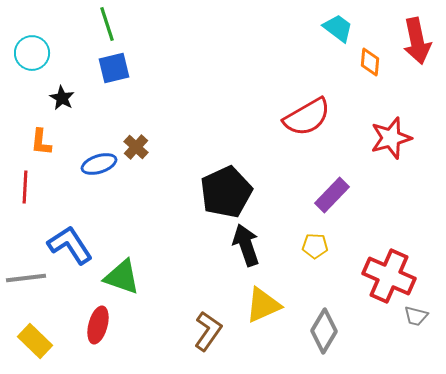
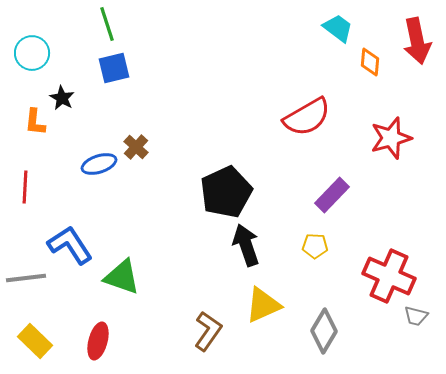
orange L-shape: moved 6 px left, 20 px up
red ellipse: moved 16 px down
